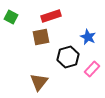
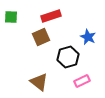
green square: rotated 24 degrees counterclockwise
brown square: rotated 12 degrees counterclockwise
pink rectangle: moved 10 px left, 12 px down; rotated 21 degrees clockwise
brown triangle: rotated 30 degrees counterclockwise
